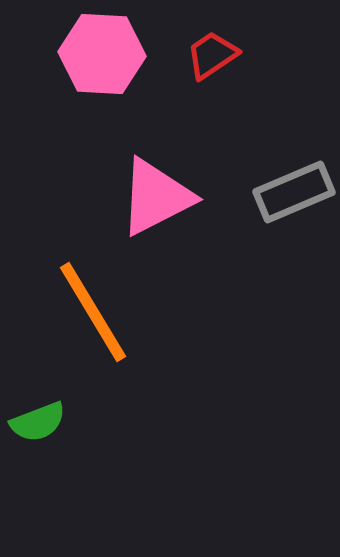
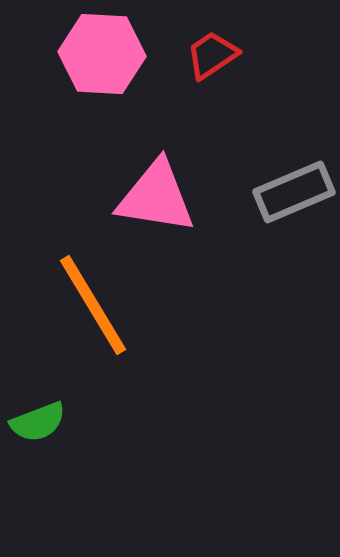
pink triangle: rotated 36 degrees clockwise
orange line: moved 7 px up
